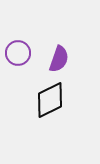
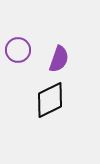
purple circle: moved 3 px up
